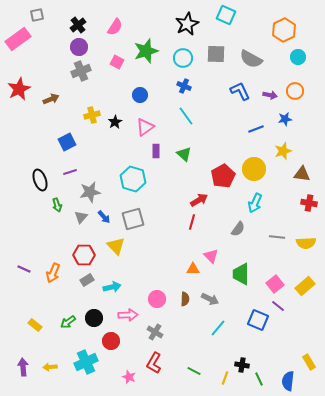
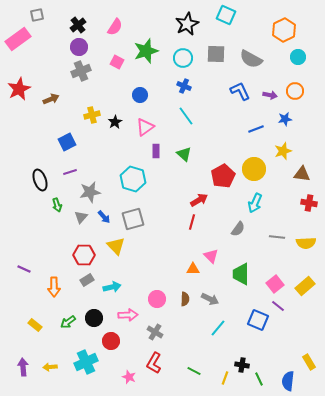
orange arrow at (53, 273): moved 1 px right, 14 px down; rotated 24 degrees counterclockwise
